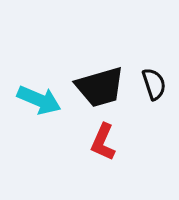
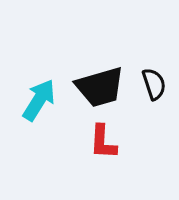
cyan arrow: rotated 81 degrees counterclockwise
red L-shape: rotated 21 degrees counterclockwise
